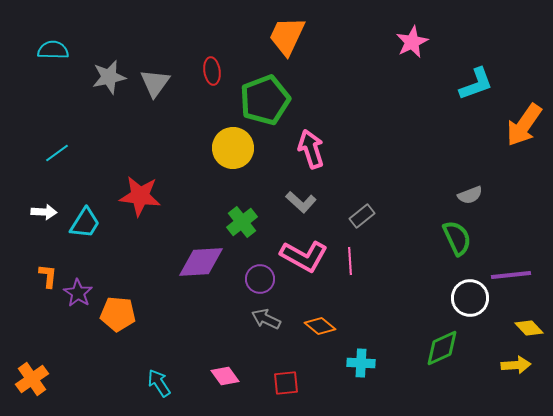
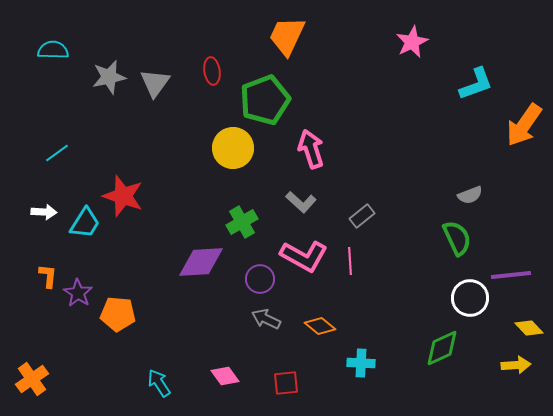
red star: moved 17 px left; rotated 12 degrees clockwise
green cross: rotated 8 degrees clockwise
